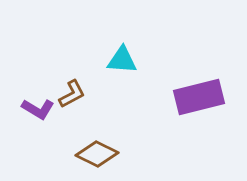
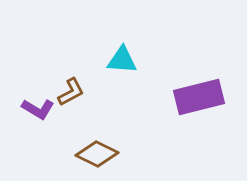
brown L-shape: moved 1 px left, 2 px up
